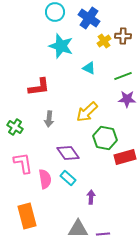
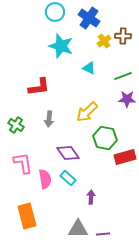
green cross: moved 1 px right, 2 px up
